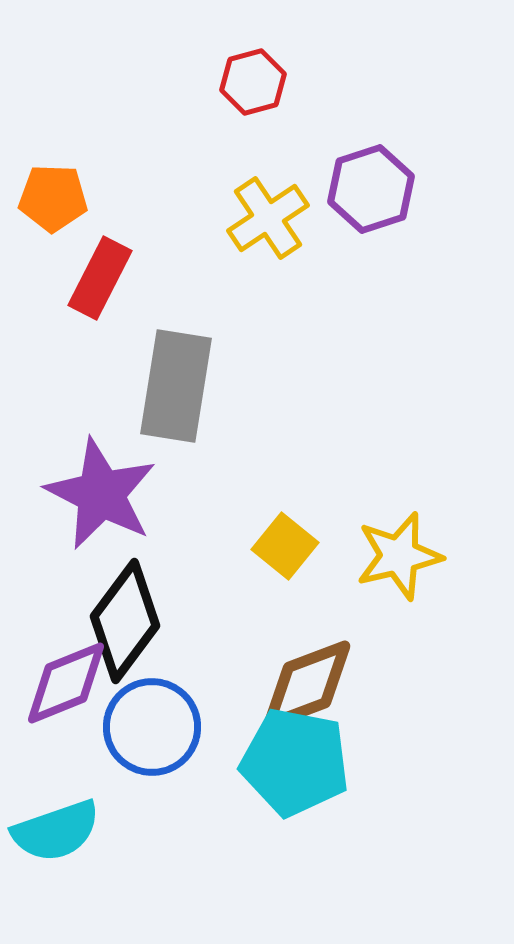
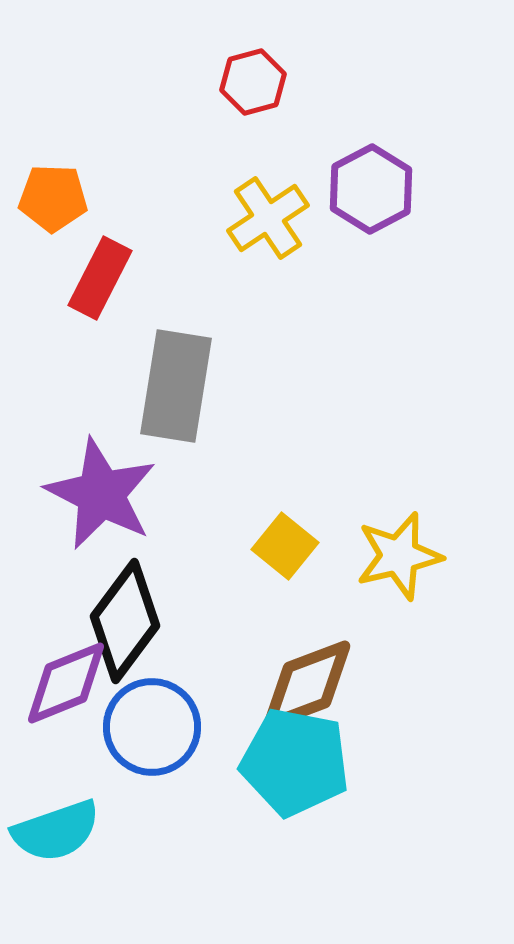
purple hexagon: rotated 10 degrees counterclockwise
